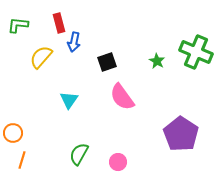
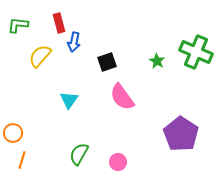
yellow semicircle: moved 1 px left, 1 px up
